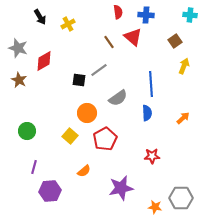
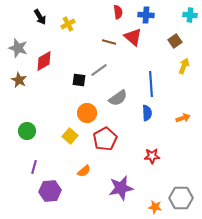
brown line: rotated 40 degrees counterclockwise
orange arrow: rotated 24 degrees clockwise
